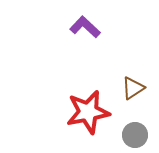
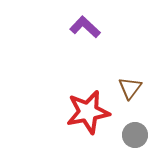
brown triangle: moved 3 px left; rotated 20 degrees counterclockwise
